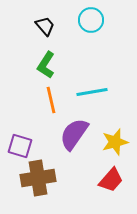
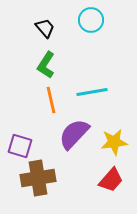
black trapezoid: moved 2 px down
purple semicircle: rotated 8 degrees clockwise
yellow star: moved 1 px left; rotated 8 degrees clockwise
